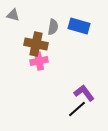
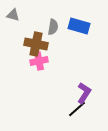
purple L-shape: rotated 70 degrees clockwise
